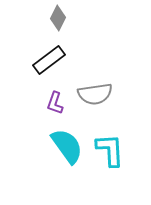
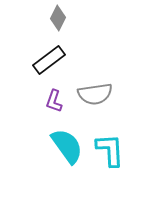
purple L-shape: moved 1 px left, 2 px up
